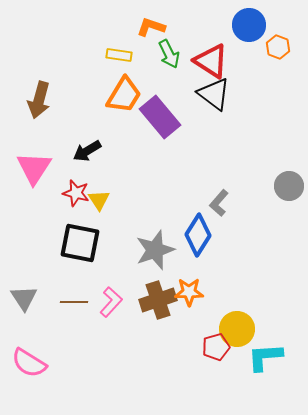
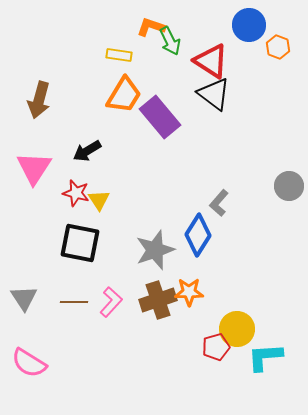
green arrow: moved 1 px right, 13 px up
